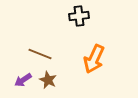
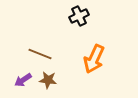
black cross: rotated 18 degrees counterclockwise
brown star: rotated 18 degrees counterclockwise
